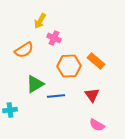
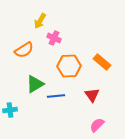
orange rectangle: moved 6 px right, 1 px down
pink semicircle: rotated 105 degrees clockwise
